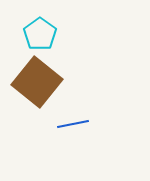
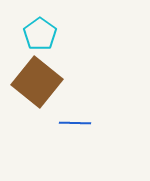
blue line: moved 2 px right, 1 px up; rotated 12 degrees clockwise
